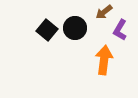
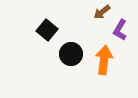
brown arrow: moved 2 px left
black circle: moved 4 px left, 26 px down
